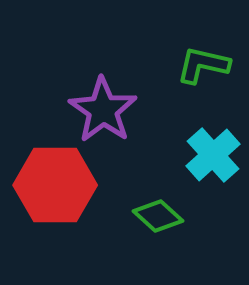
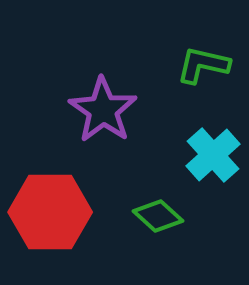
red hexagon: moved 5 px left, 27 px down
